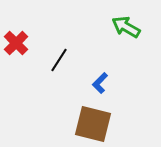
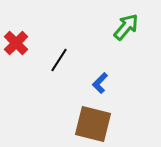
green arrow: rotated 100 degrees clockwise
